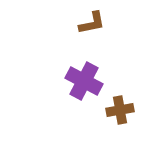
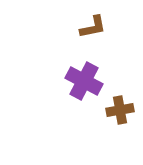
brown L-shape: moved 1 px right, 4 px down
